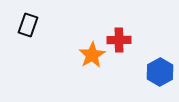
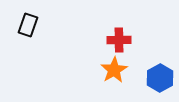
orange star: moved 22 px right, 15 px down
blue hexagon: moved 6 px down
